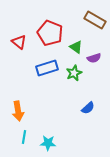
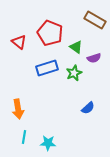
orange arrow: moved 2 px up
